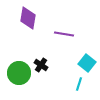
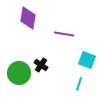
cyan square: moved 3 px up; rotated 18 degrees counterclockwise
